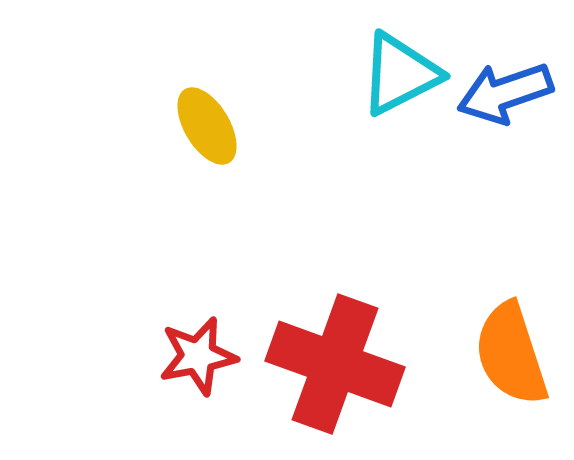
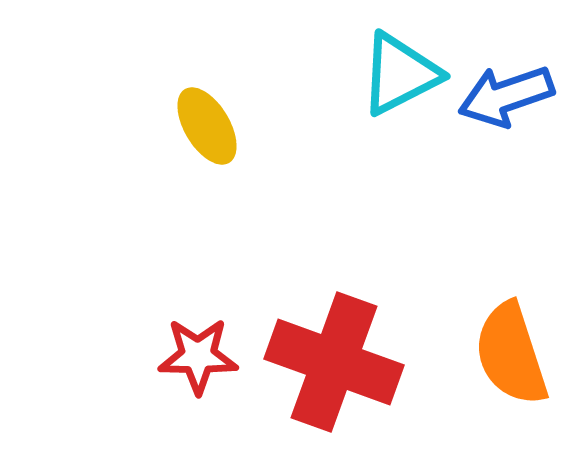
blue arrow: moved 1 px right, 3 px down
red star: rotated 12 degrees clockwise
red cross: moved 1 px left, 2 px up
